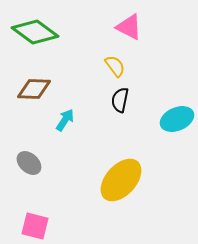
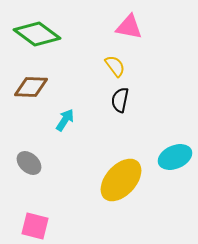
pink triangle: rotated 16 degrees counterclockwise
green diamond: moved 2 px right, 2 px down
brown diamond: moved 3 px left, 2 px up
cyan ellipse: moved 2 px left, 38 px down
